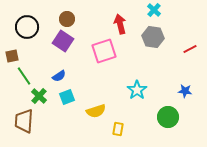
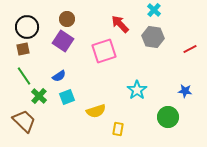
red arrow: rotated 30 degrees counterclockwise
brown square: moved 11 px right, 7 px up
brown trapezoid: rotated 130 degrees clockwise
